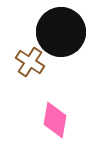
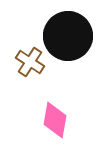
black circle: moved 7 px right, 4 px down
